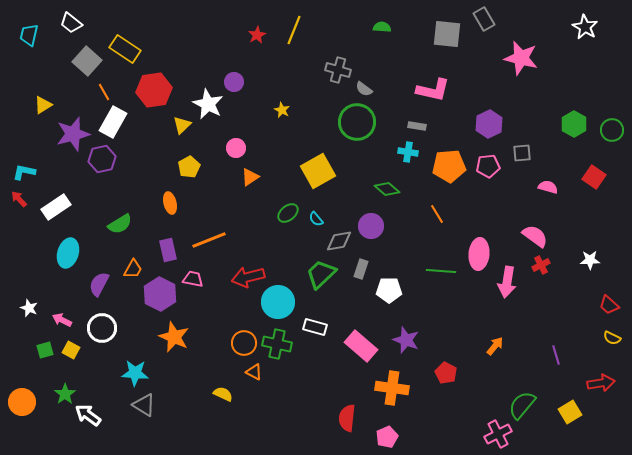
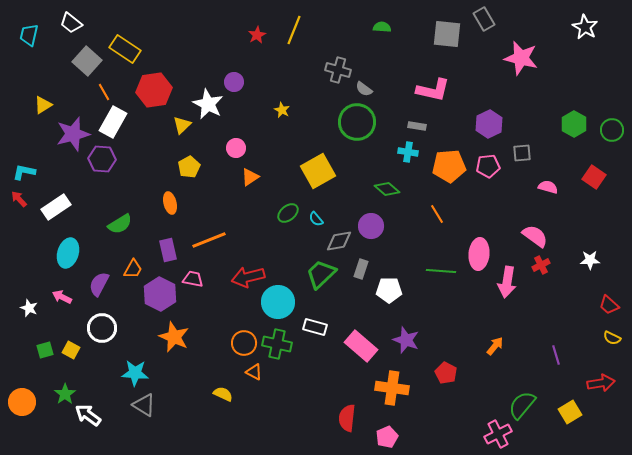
purple hexagon at (102, 159): rotated 16 degrees clockwise
pink arrow at (62, 320): moved 23 px up
